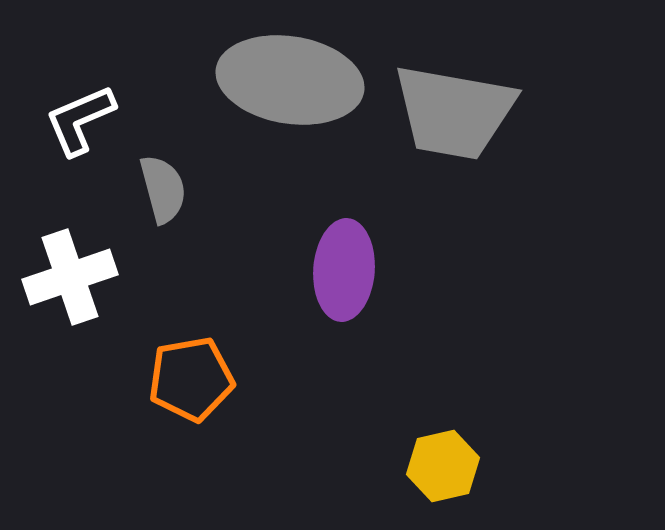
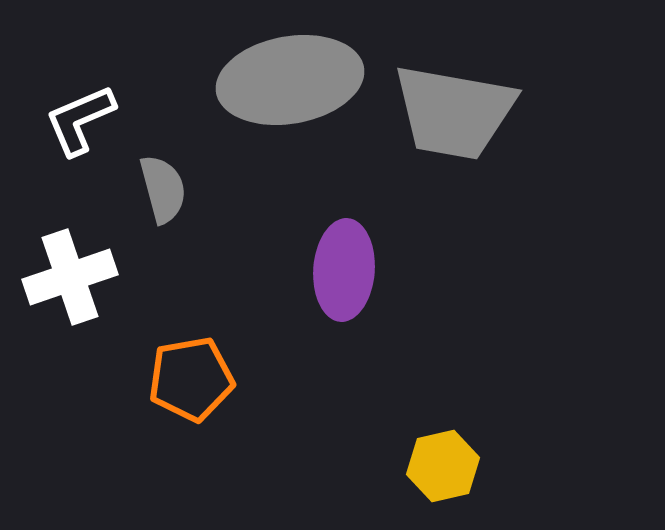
gray ellipse: rotated 19 degrees counterclockwise
